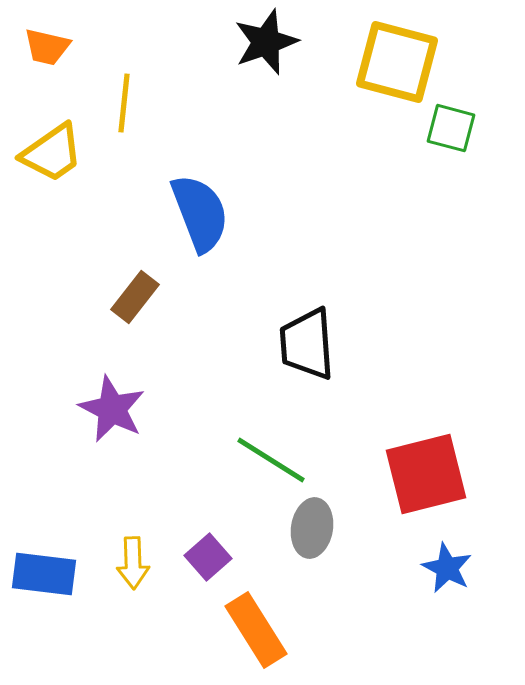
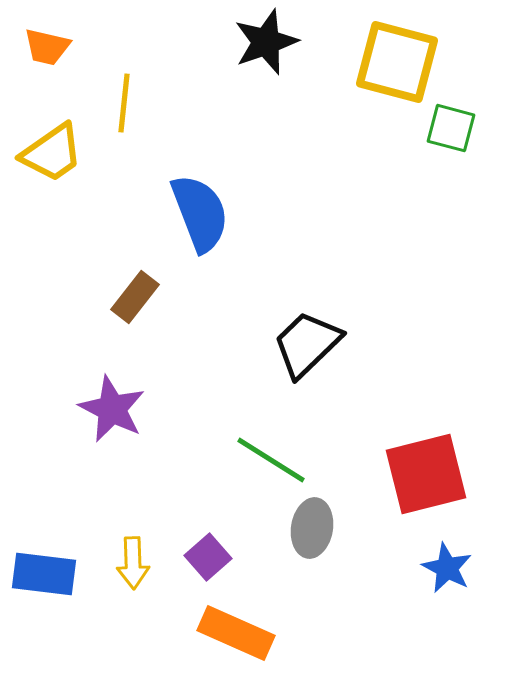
black trapezoid: rotated 50 degrees clockwise
orange rectangle: moved 20 px left, 3 px down; rotated 34 degrees counterclockwise
